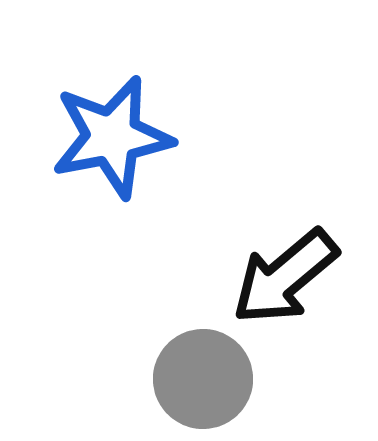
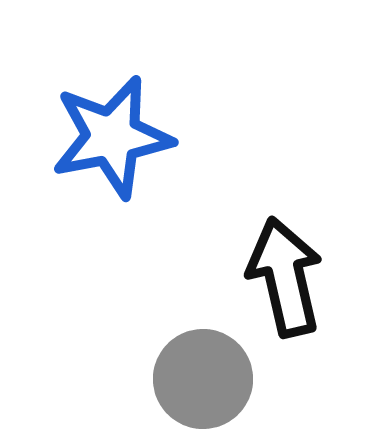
black arrow: rotated 117 degrees clockwise
